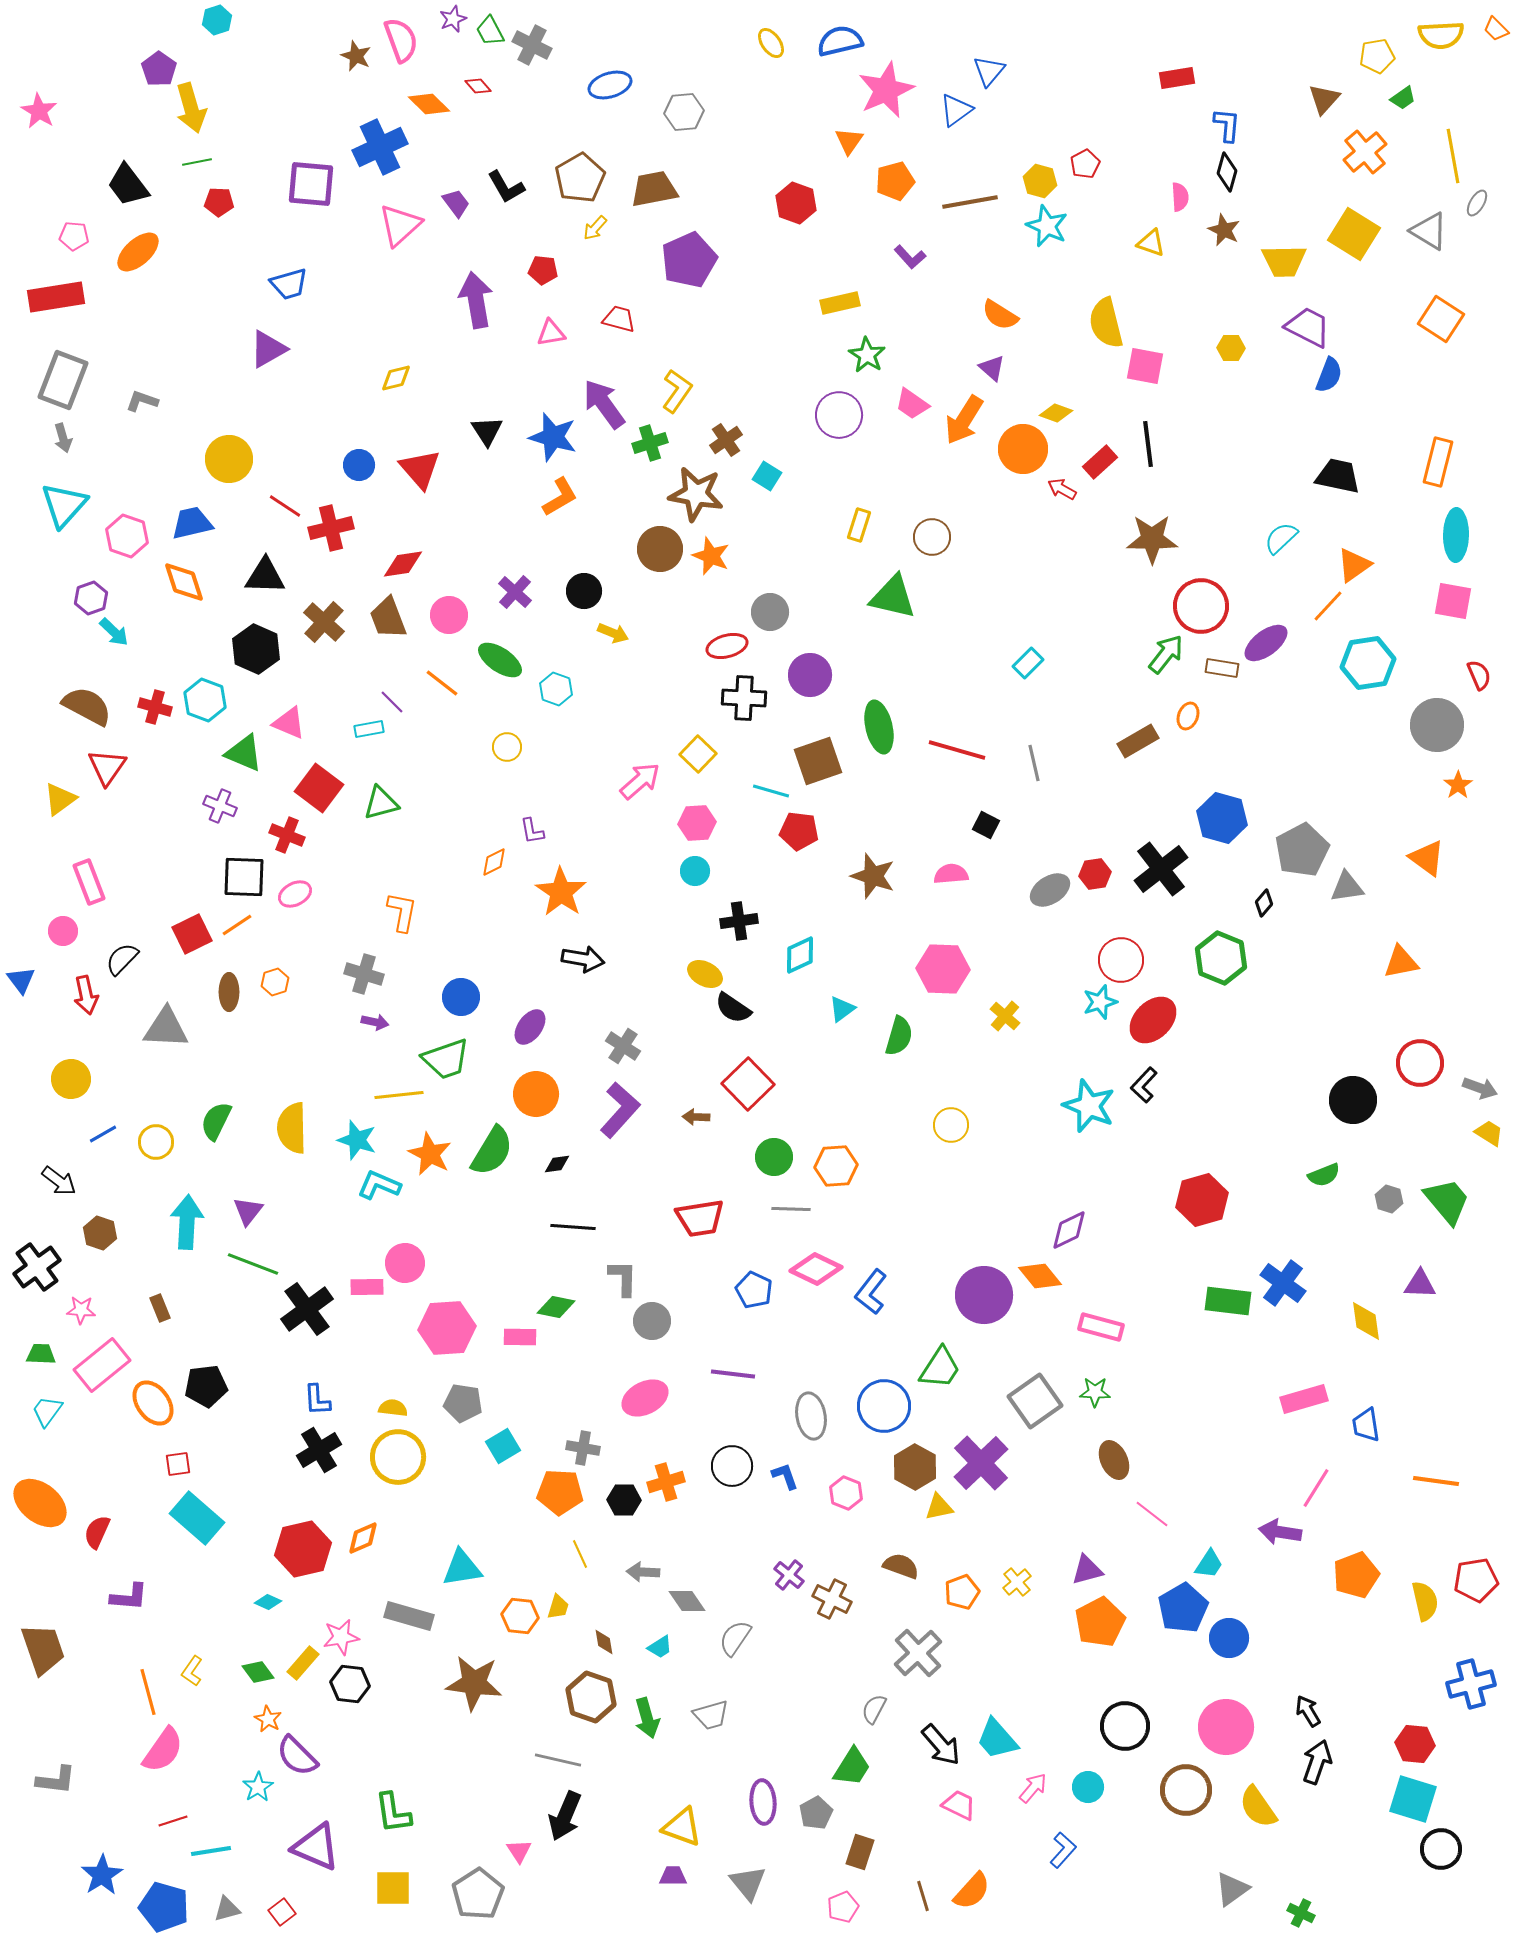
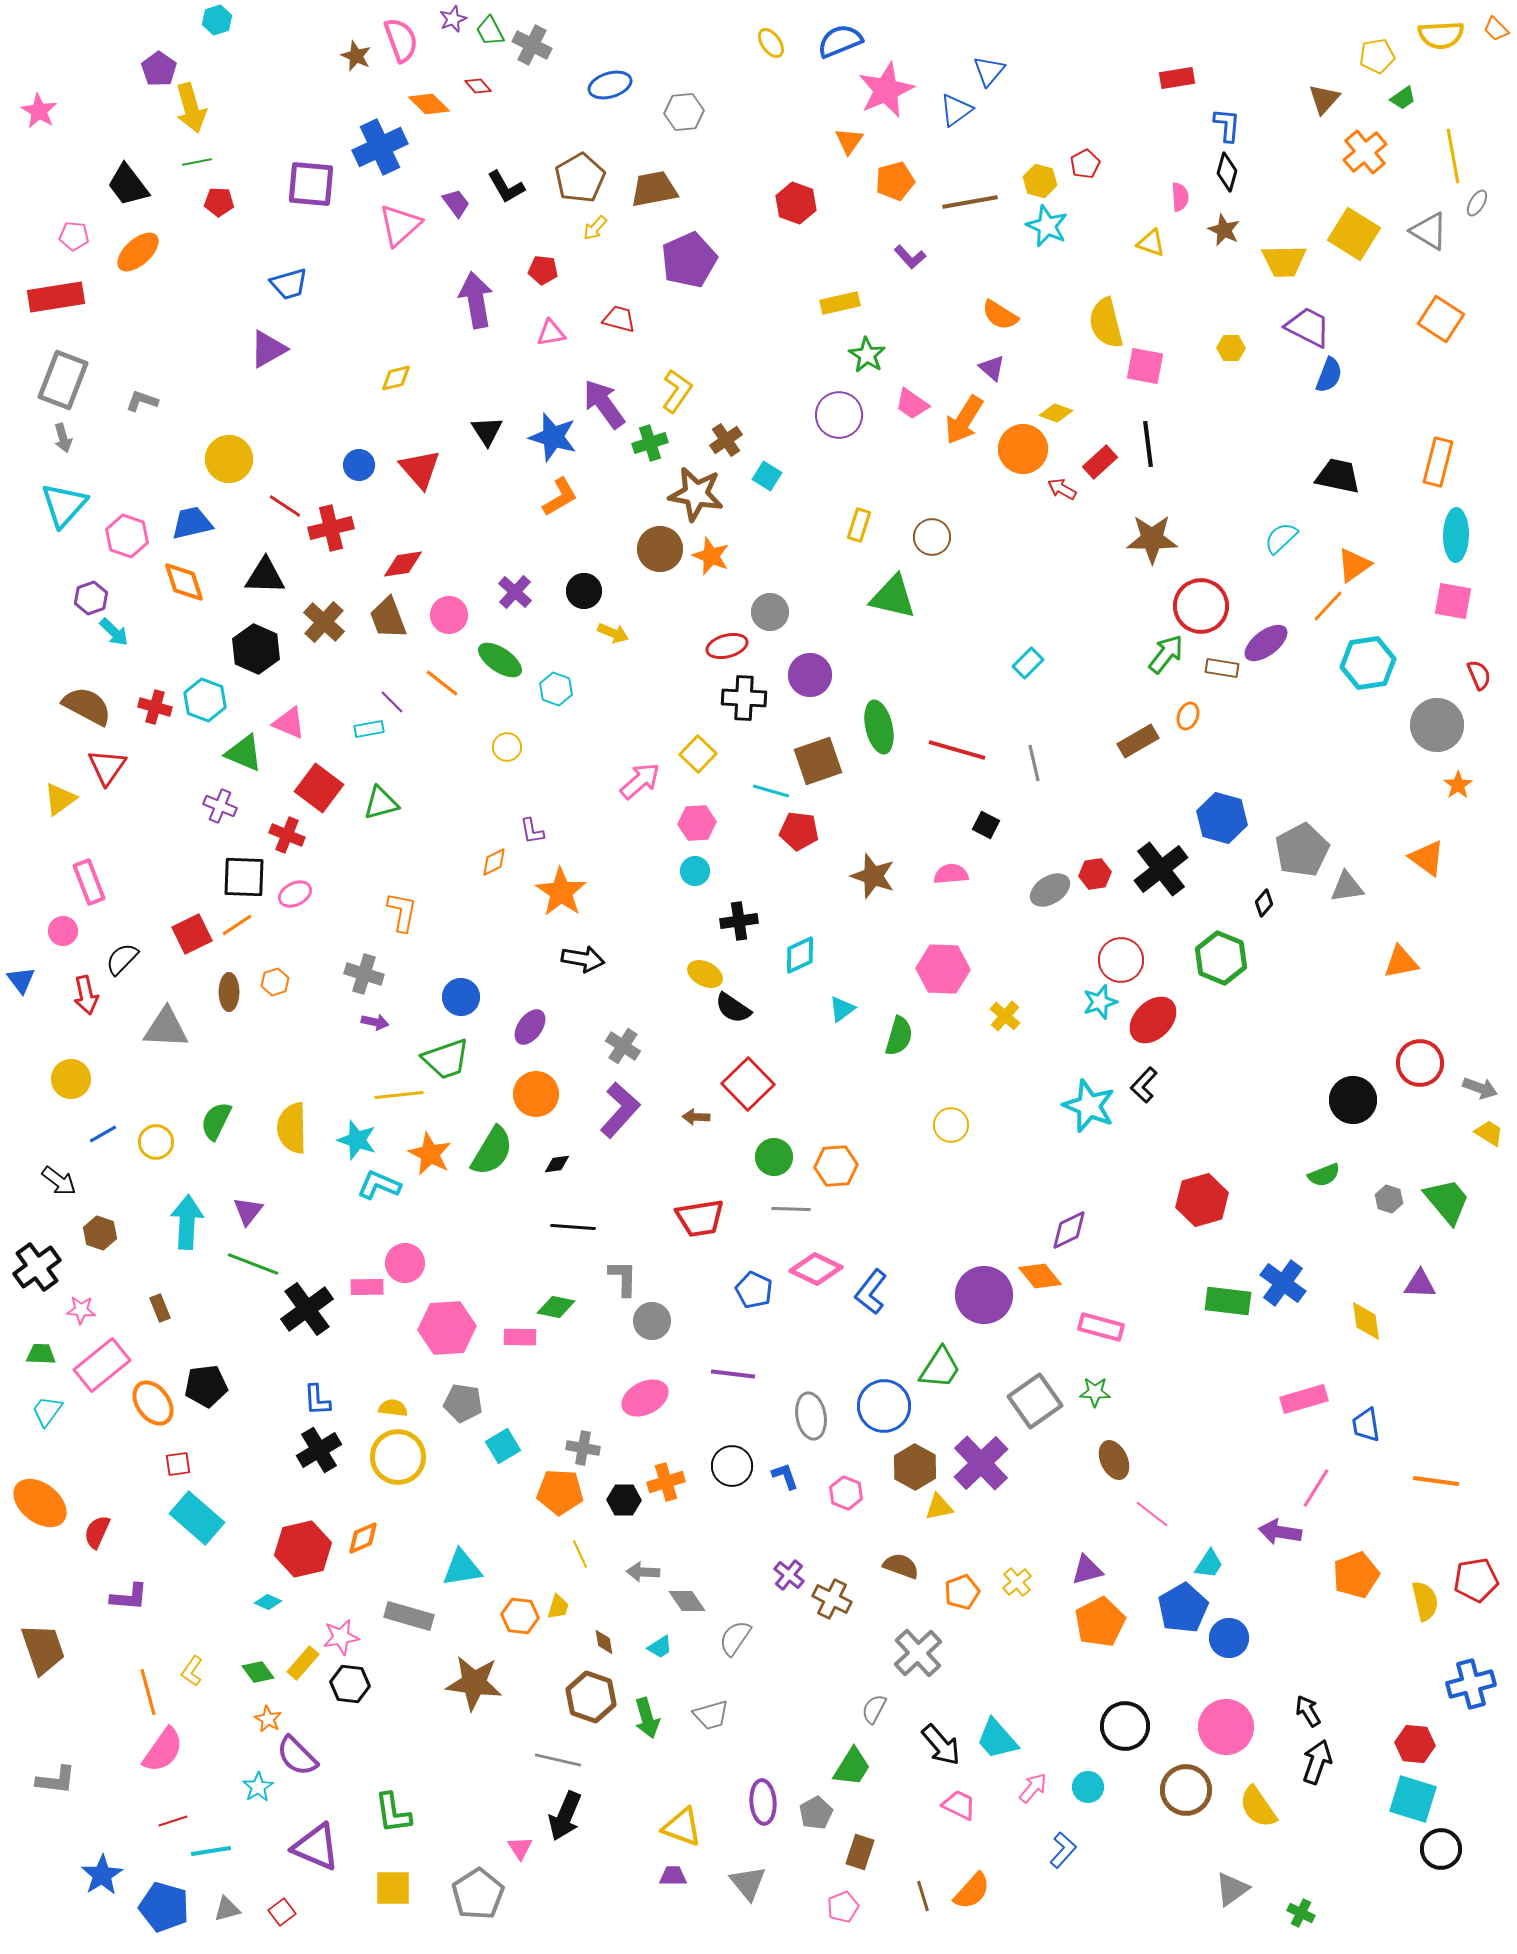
blue semicircle at (840, 41): rotated 9 degrees counterclockwise
pink triangle at (519, 1851): moved 1 px right, 3 px up
